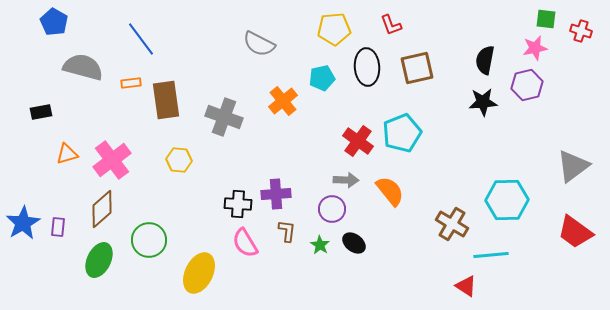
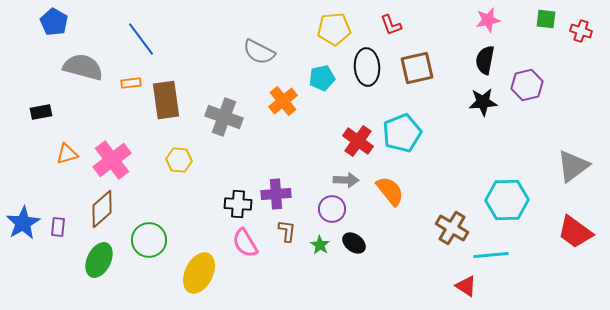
gray semicircle at (259, 44): moved 8 px down
pink star at (535, 48): moved 47 px left, 28 px up
brown cross at (452, 224): moved 4 px down
